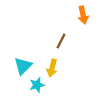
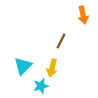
cyan star: moved 4 px right, 1 px down
